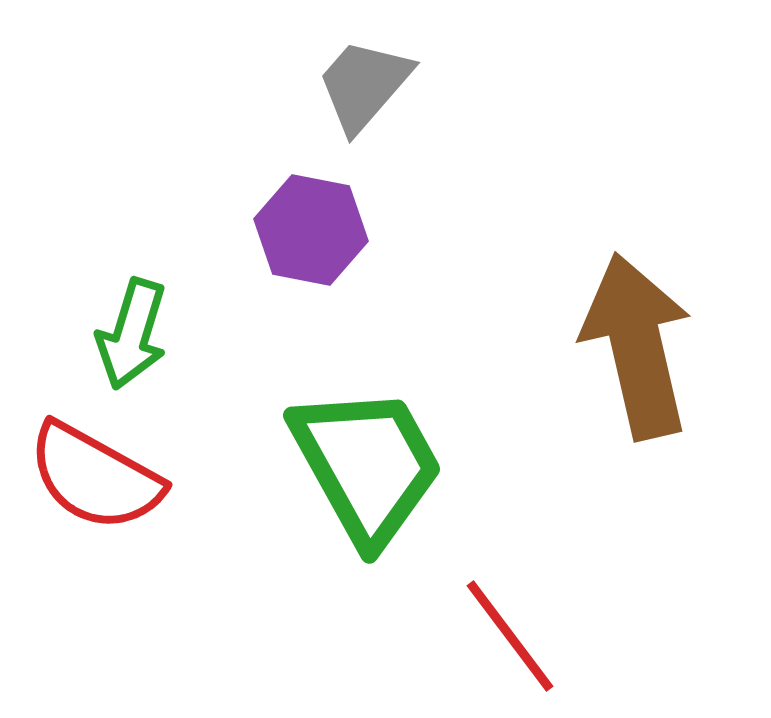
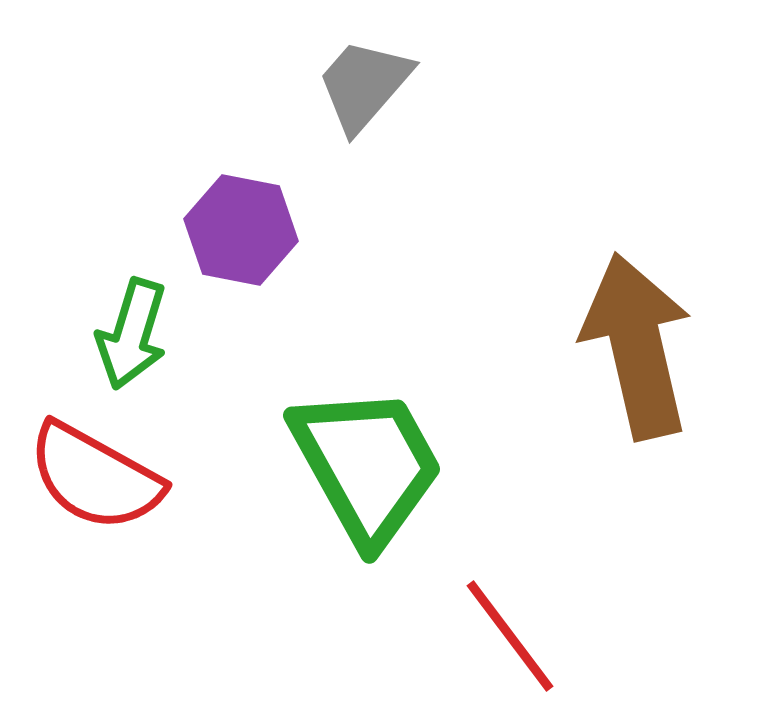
purple hexagon: moved 70 px left
